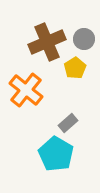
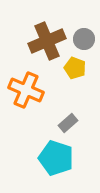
brown cross: moved 1 px up
yellow pentagon: rotated 20 degrees counterclockwise
orange cross: rotated 16 degrees counterclockwise
cyan pentagon: moved 4 px down; rotated 12 degrees counterclockwise
